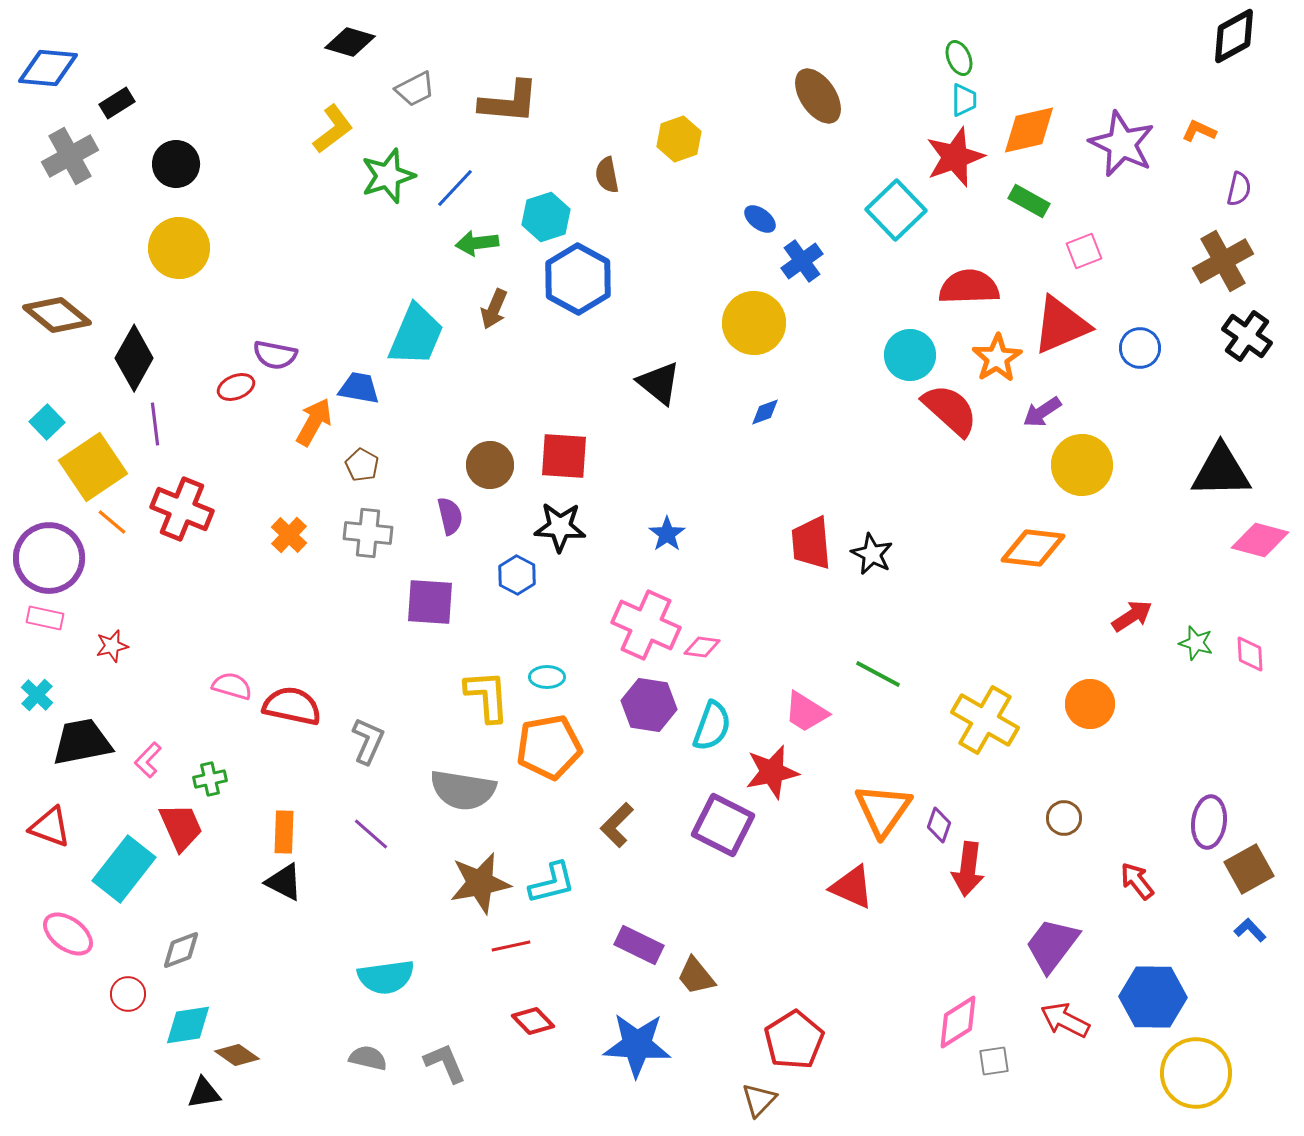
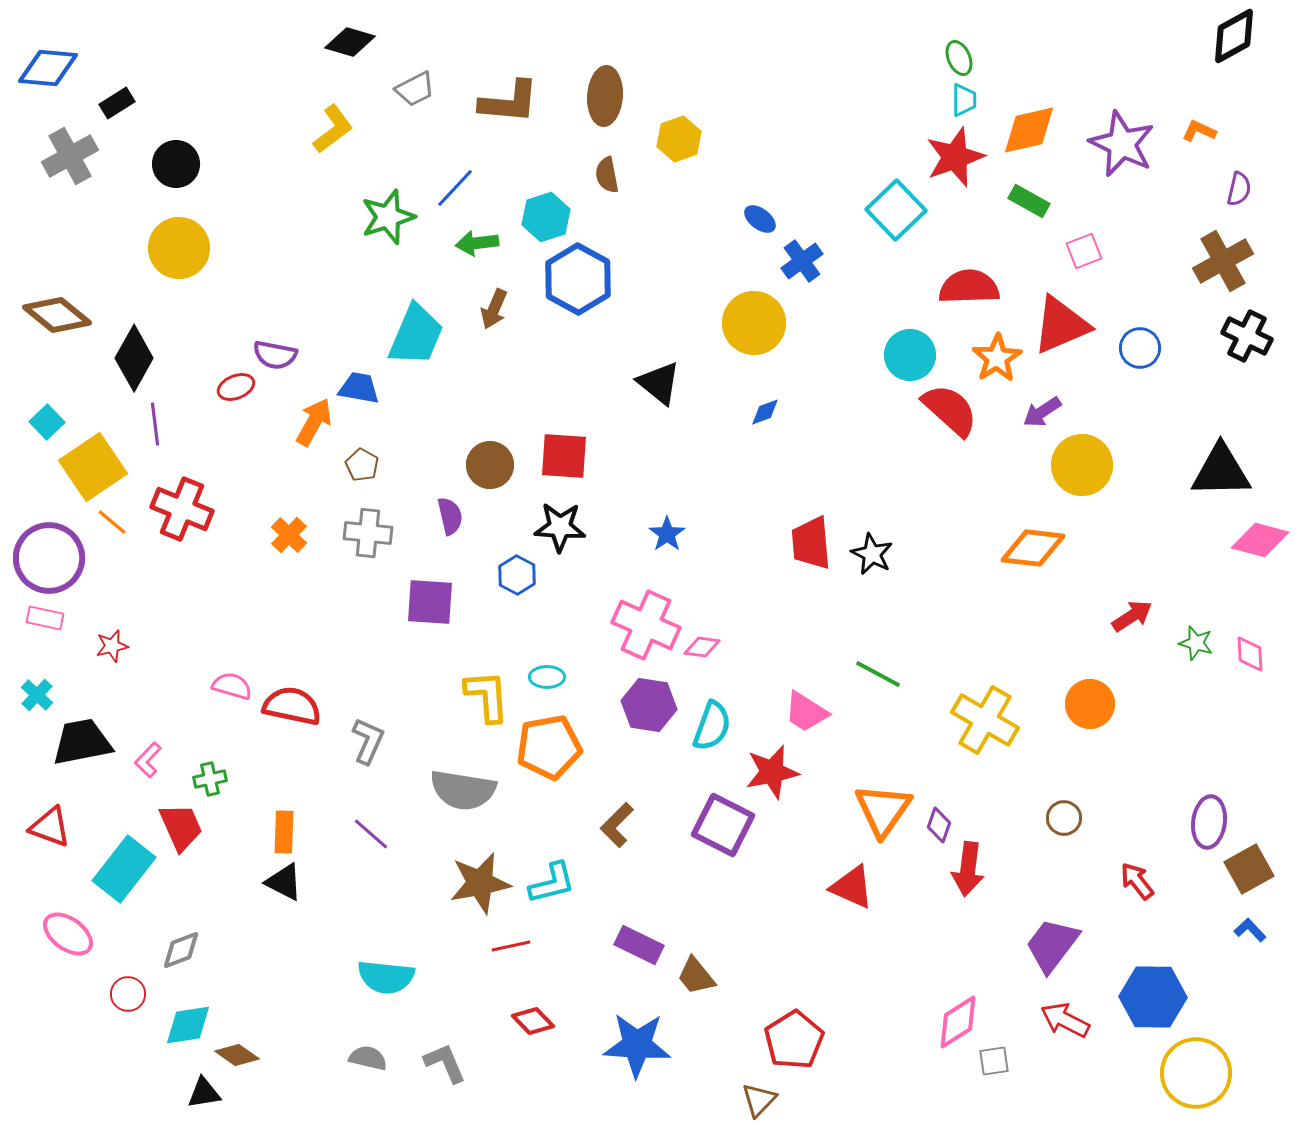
brown ellipse at (818, 96): moved 213 px left; rotated 38 degrees clockwise
green star at (388, 176): moved 41 px down
black cross at (1247, 336): rotated 9 degrees counterclockwise
cyan semicircle at (386, 977): rotated 14 degrees clockwise
